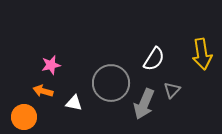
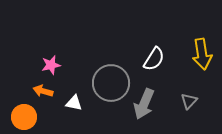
gray triangle: moved 17 px right, 11 px down
